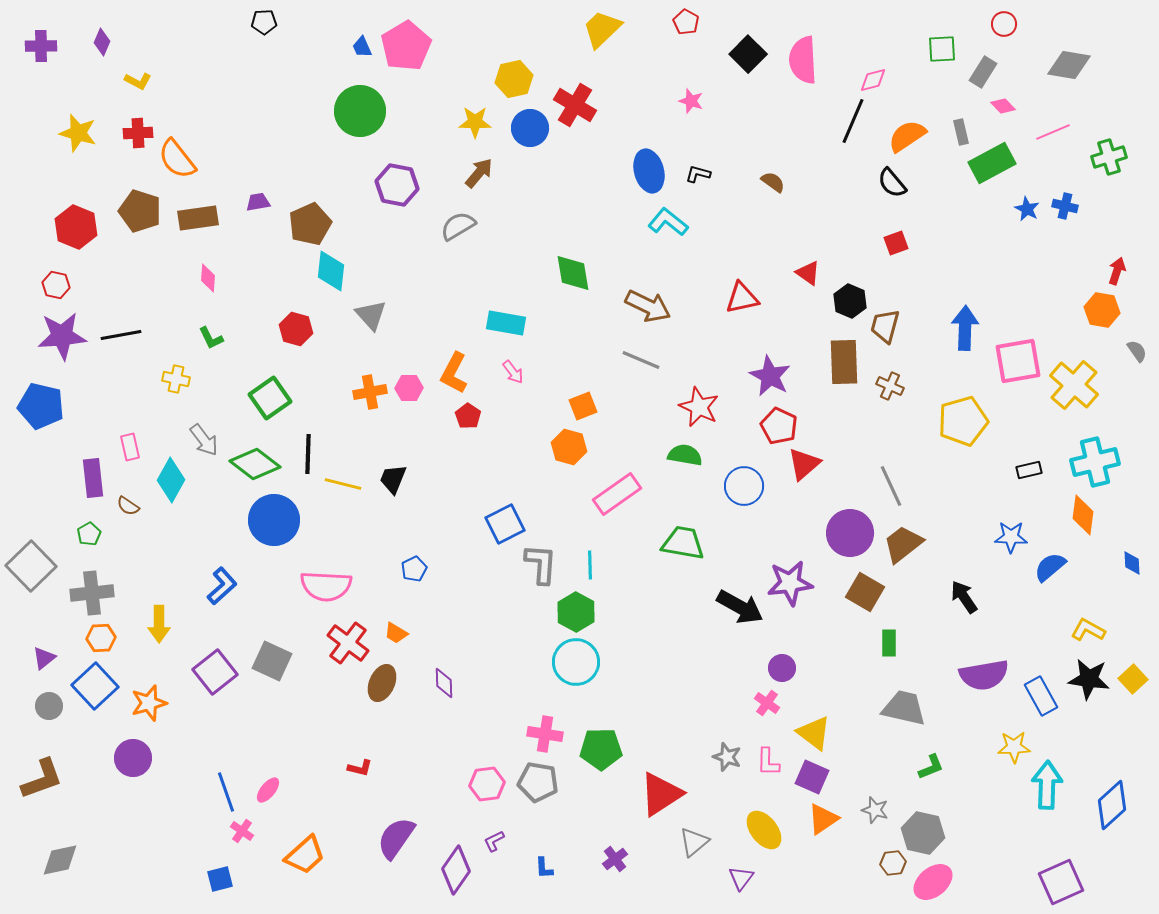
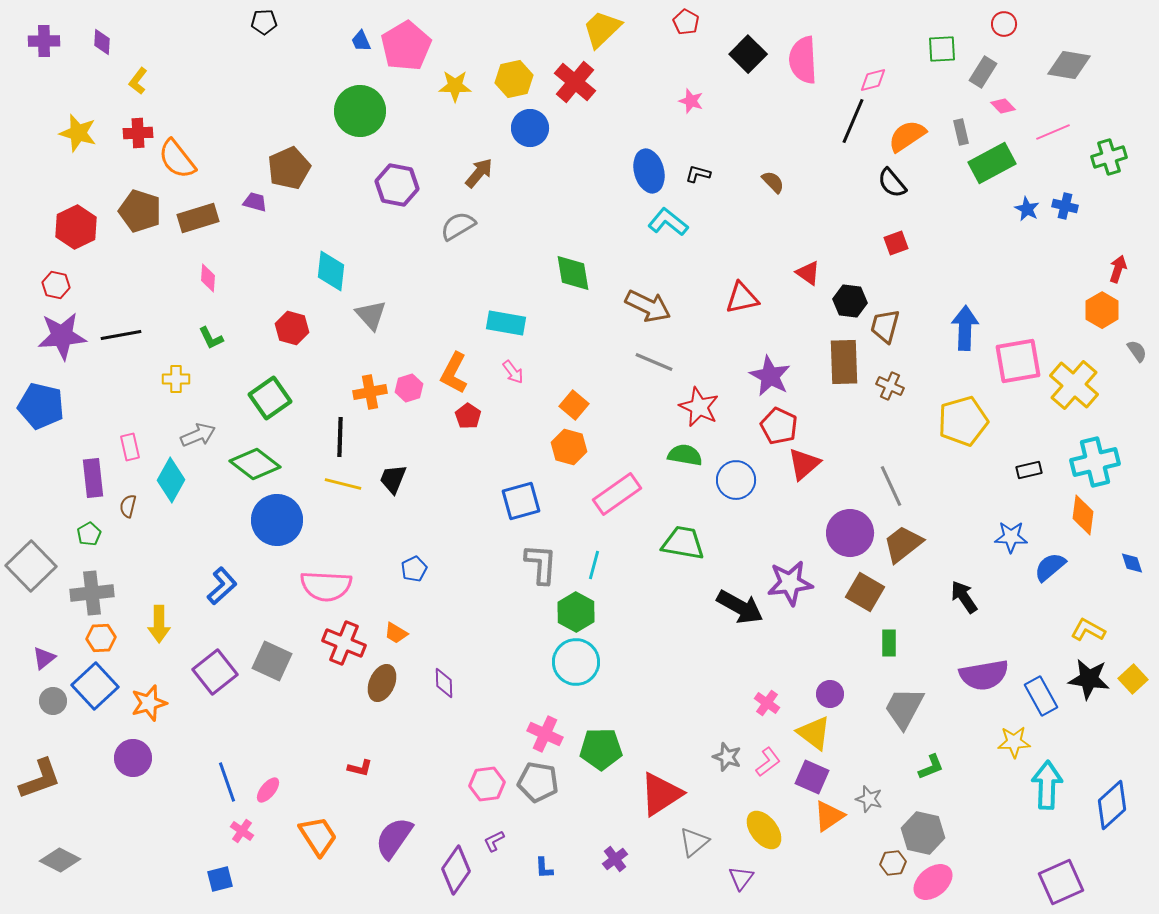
purple diamond at (102, 42): rotated 20 degrees counterclockwise
purple cross at (41, 46): moved 3 px right, 5 px up
blue trapezoid at (362, 47): moved 1 px left, 6 px up
yellow L-shape at (138, 81): rotated 100 degrees clockwise
red cross at (575, 105): moved 23 px up; rotated 9 degrees clockwise
yellow star at (475, 122): moved 20 px left, 36 px up
brown semicircle at (773, 182): rotated 10 degrees clockwise
purple trapezoid at (258, 202): moved 3 px left; rotated 25 degrees clockwise
brown rectangle at (198, 218): rotated 9 degrees counterclockwise
brown pentagon at (310, 224): moved 21 px left, 56 px up
red hexagon at (76, 227): rotated 12 degrees clockwise
red arrow at (1117, 271): moved 1 px right, 2 px up
black hexagon at (850, 301): rotated 16 degrees counterclockwise
orange hexagon at (1102, 310): rotated 20 degrees clockwise
red hexagon at (296, 329): moved 4 px left, 1 px up
gray line at (641, 360): moved 13 px right, 2 px down
yellow cross at (176, 379): rotated 12 degrees counterclockwise
pink hexagon at (409, 388): rotated 16 degrees counterclockwise
orange square at (583, 406): moved 9 px left, 1 px up; rotated 28 degrees counterclockwise
gray arrow at (204, 440): moved 6 px left, 5 px up; rotated 76 degrees counterclockwise
black line at (308, 454): moved 32 px right, 17 px up
blue circle at (744, 486): moved 8 px left, 6 px up
brown semicircle at (128, 506): rotated 70 degrees clockwise
blue circle at (274, 520): moved 3 px right
blue square at (505, 524): moved 16 px right, 23 px up; rotated 12 degrees clockwise
blue diamond at (1132, 563): rotated 15 degrees counterclockwise
cyan line at (590, 565): moved 4 px right; rotated 16 degrees clockwise
red cross at (348, 643): moved 4 px left; rotated 15 degrees counterclockwise
purple circle at (782, 668): moved 48 px right, 26 px down
gray circle at (49, 706): moved 4 px right, 5 px up
gray trapezoid at (904, 708): rotated 75 degrees counterclockwise
pink cross at (545, 734): rotated 16 degrees clockwise
yellow star at (1014, 747): moved 5 px up
pink L-shape at (768, 762): rotated 128 degrees counterclockwise
brown L-shape at (42, 779): moved 2 px left
blue line at (226, 792): moved 1 px right, 10 px up
gray star at (875, 810): moved 6 px left, 11 px up
orange triangle at (823, 819): moved 6 px right, 3 px up
purple semicircle at (396, 838): moved 2 px left
orange trapezoid at (305, 855): moved 13 px right, 19 px up; rotated 81 degrees counterclockwise
gray diamond at (60, 860): rotated 39 degrees clockwise
